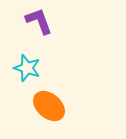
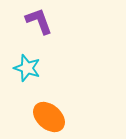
orange ellipse: moved 11 px down
